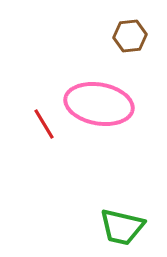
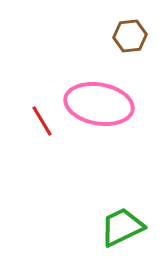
red line: moved 2 px left, 3 px up
green trapezoid: rotated 141 degrees clockwise
